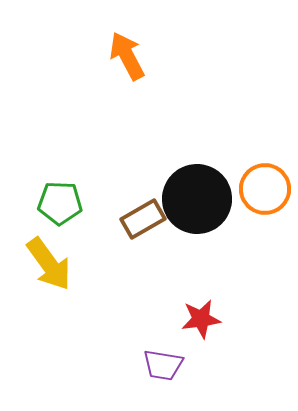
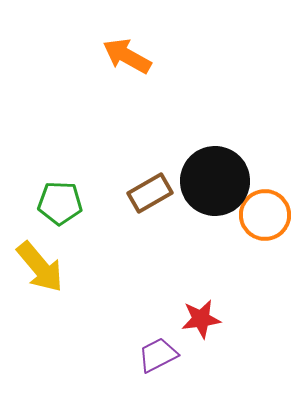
orange arrow: rotated 33 degrees counterclockwise
orange circle: moved 26 px down
black circle: moved 18 px right, 18 px up
brown rectangle: moved 7 px right, 26 px up
yellow arrow: moved 9 px left, 3 px down; rotated 4 degrees counterclockwise
purple trapezoid: moved 5 px left, 10 px up; rotated 144 degrees clockwise
